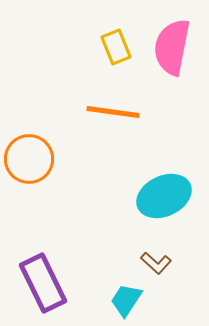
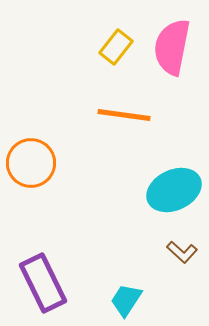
yellow rectangle: rotated 60 degrees clockwise
orange line: moved 11 px right, 3 px down
orange circle: moved 2 px right, 4 px down
cyan ellipse: moved 10 px right, 6 px up
brown L-shape: moved 26 px right, 11 px up
